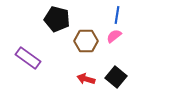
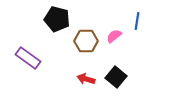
blue line: moved 20 px right, 6 px down
